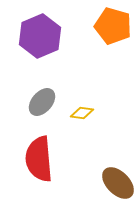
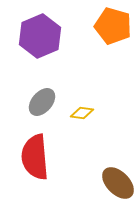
red semicircle: moved 4 px left, 2 px up
